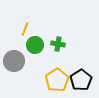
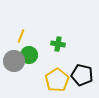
yellow line: moved 4 px left, 7 px down
green circle: moved 6 px left, 10 px down
black pentagon: moved 1 px right, 5 px up; rotated 25 degrees counterclockwise
